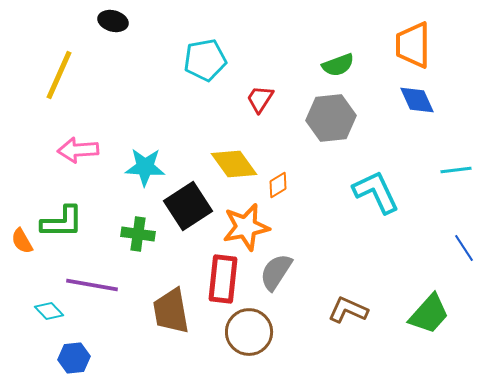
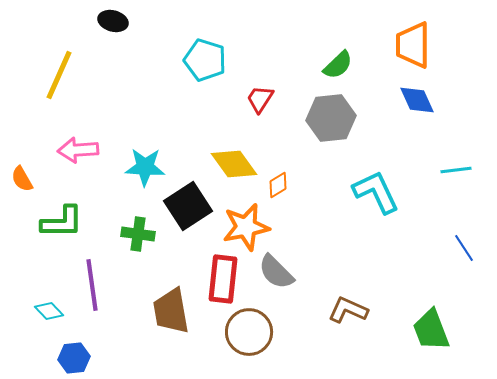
cyan pentagon: rotated 27 degrees clockwise
green semicircle: rotated 24 degrees counterclockwise
orange semicircle: moved 62 px up
gray semicircle: rotated 78 degrees counterclockwise
purple line: rotated 72 degrees clockwise
green trapezoid: moved 2 px right, 16 px down; rotated 117 degrees clockwise
